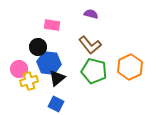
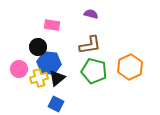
brown L-shape: rotated 60 degrees counterclockwise
yellow cross: moved 10 px right, 3 px up
